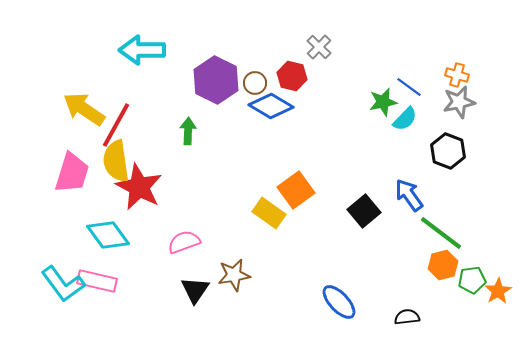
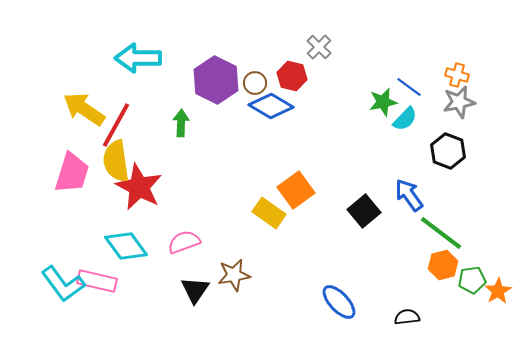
cyan arrow: moved 4 px left, 8 px down
green arrow: moved 7 px left, 8 px up
cyan diamond: moved 18 px right, 11 px down
